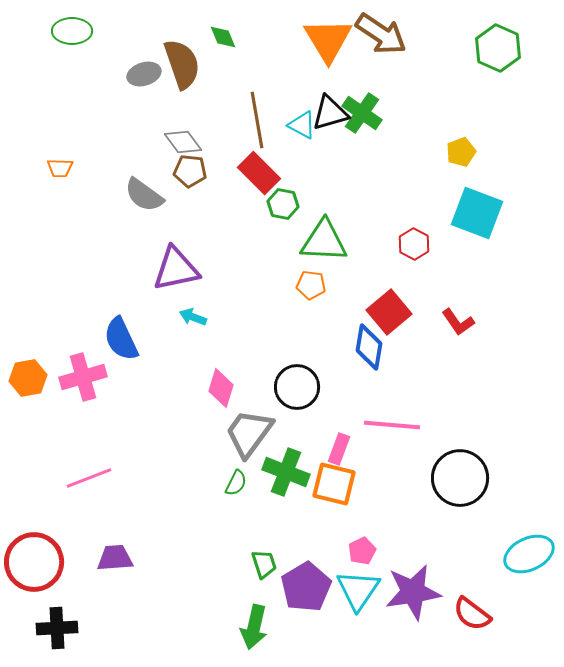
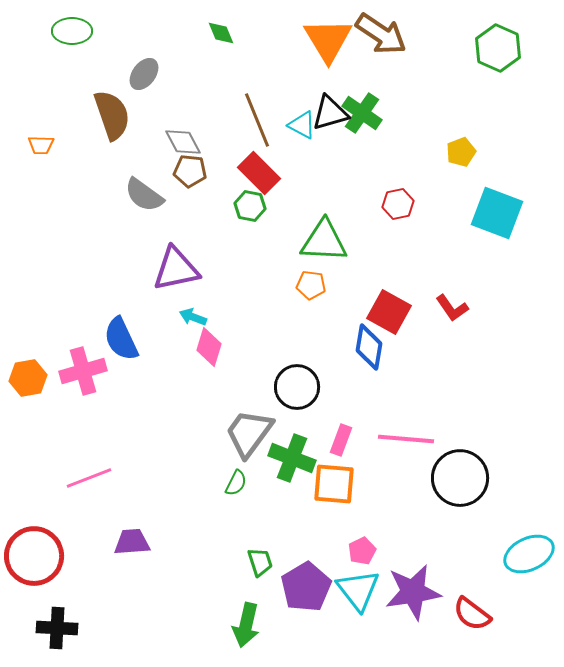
green diamond at (223, 37): moved 2 px left, 4 px up
brown semicircle at (182, 64): moved 70 px left, 51 px down
gray ellipse at (144, 74): rotated 36 degrees counterclockwise
brown line at (257, 120): rotated 12 degrees counterclockwise
gray diamond at (183, 142): rotated 9 degrees clockwise
orange trapezoid at (60, 168): moved 19 px left, 23 px up
green hexagon at (283, 204): moved 33 px left, 2 px down
cyan square at (477, 213): moved 20 px right
red hexagon at (414, 244): moved 16 px left, 40 px up; rotated 20 degrees clockwise
red square at (389, 312): rotated 21 degrees counterclockwise
red L-shape at (458, 322): moved 6 px left, 14 px up
pink cross at (83, 377): moved 6 px up
pink diamond at (221, 388): moved 12 px left, 41 px up
pink line at (392, 425): moved 14 px right, 14 px down
pink rectangle at (339, 449): moved 2 px right, 9 px up
green cross at (286, 472): moved 6 px right, 14 px up
orange square at (334, 484): rotated 9 degrees counterclockwise
purple trapezoid at (115, 558): moved 17 px right, 16 px up
red circle at (34, 562): moved 6 px up
green trapezoid at (264, 564): moved 4 px left, 2 px up
cyan triangle at (358, 590): rotated 12 degrees counterclockwise
green arrow at (254, 627): moved 8 px left, 2 px up
black cross at (57, 628): rotated 6 degrees clockwise
